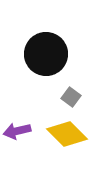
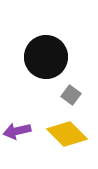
black circle: moved 3 px down
gray square: moved 2 px up
